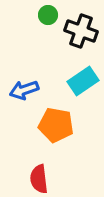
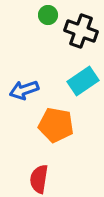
red semicircle: rotated 16 degrees clockwise
